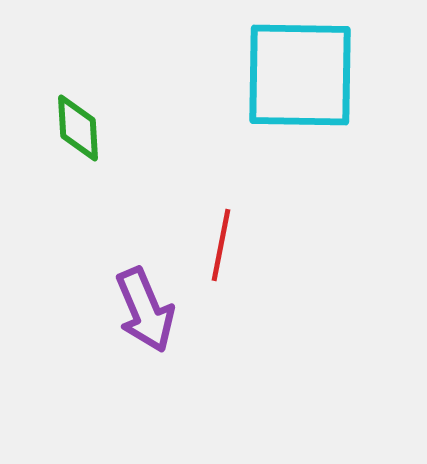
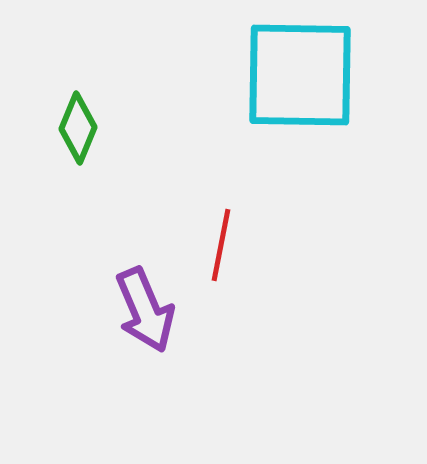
green diamond: rotated 26 degrees clockwise
